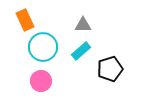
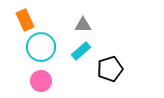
cyan circle: moved 2 px left
